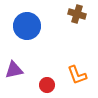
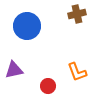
brown cross: rotated 30 degrees counterclockwise
orange L-shape: moved 3 px up
red circle: moved 1 px right, 1 px down
